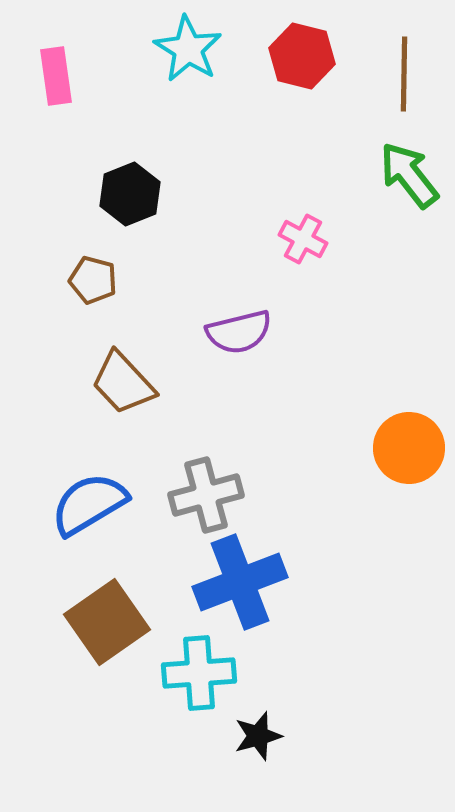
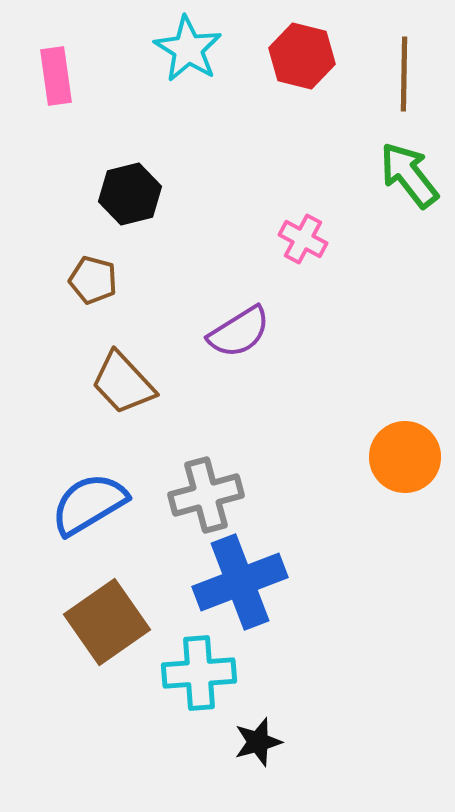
black hexagon: rotated 8 degrees clockwise
purple semicircle: rotated 18 degrees counterclockwise
orange circle: moved 4 px left, 9 px down
black star: moved 6 px down
